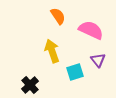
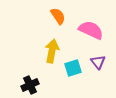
yellow arrow: rotated 30 degrees clockwise
purple triangle: moved 2 px down
cyan square: moved 2 px left, 4 px up
black cross: rotated 18 degrees clockwise
